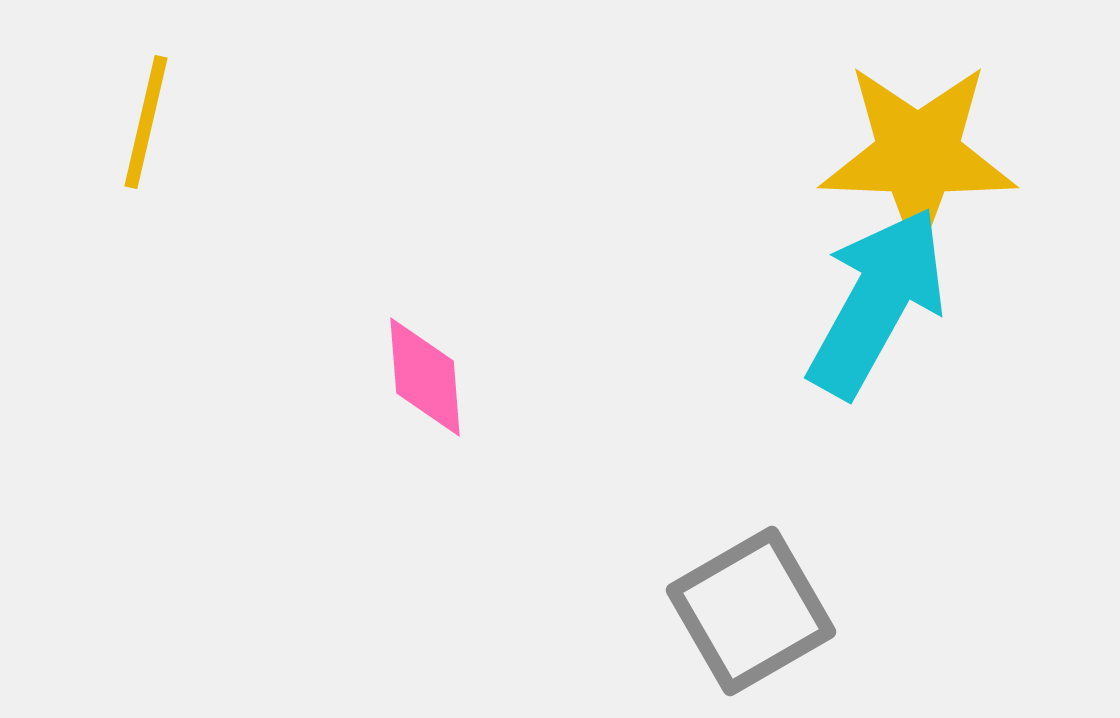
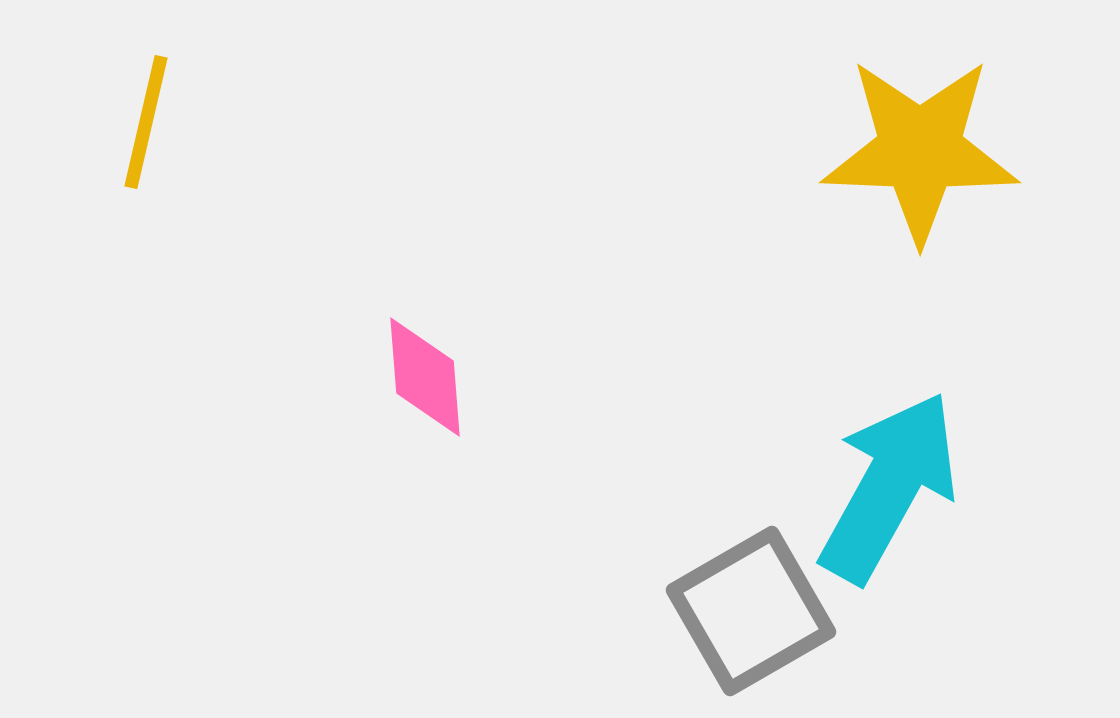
yellow star: moved 2 px right, 5 px up
cyan arrow: moved 12 px right, 185 px down
